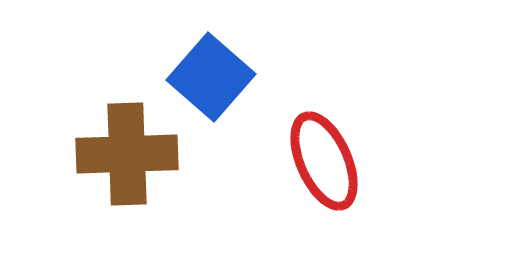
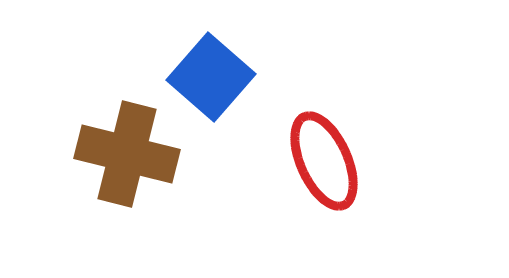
brown cross: rotated 16 degrees clockwise
